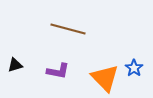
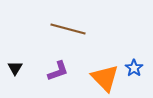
black triangle: moved 3 px down; rotated 42 degrees counterclockwise
purple L-shape: rotated 30 degrees counterclockwise
